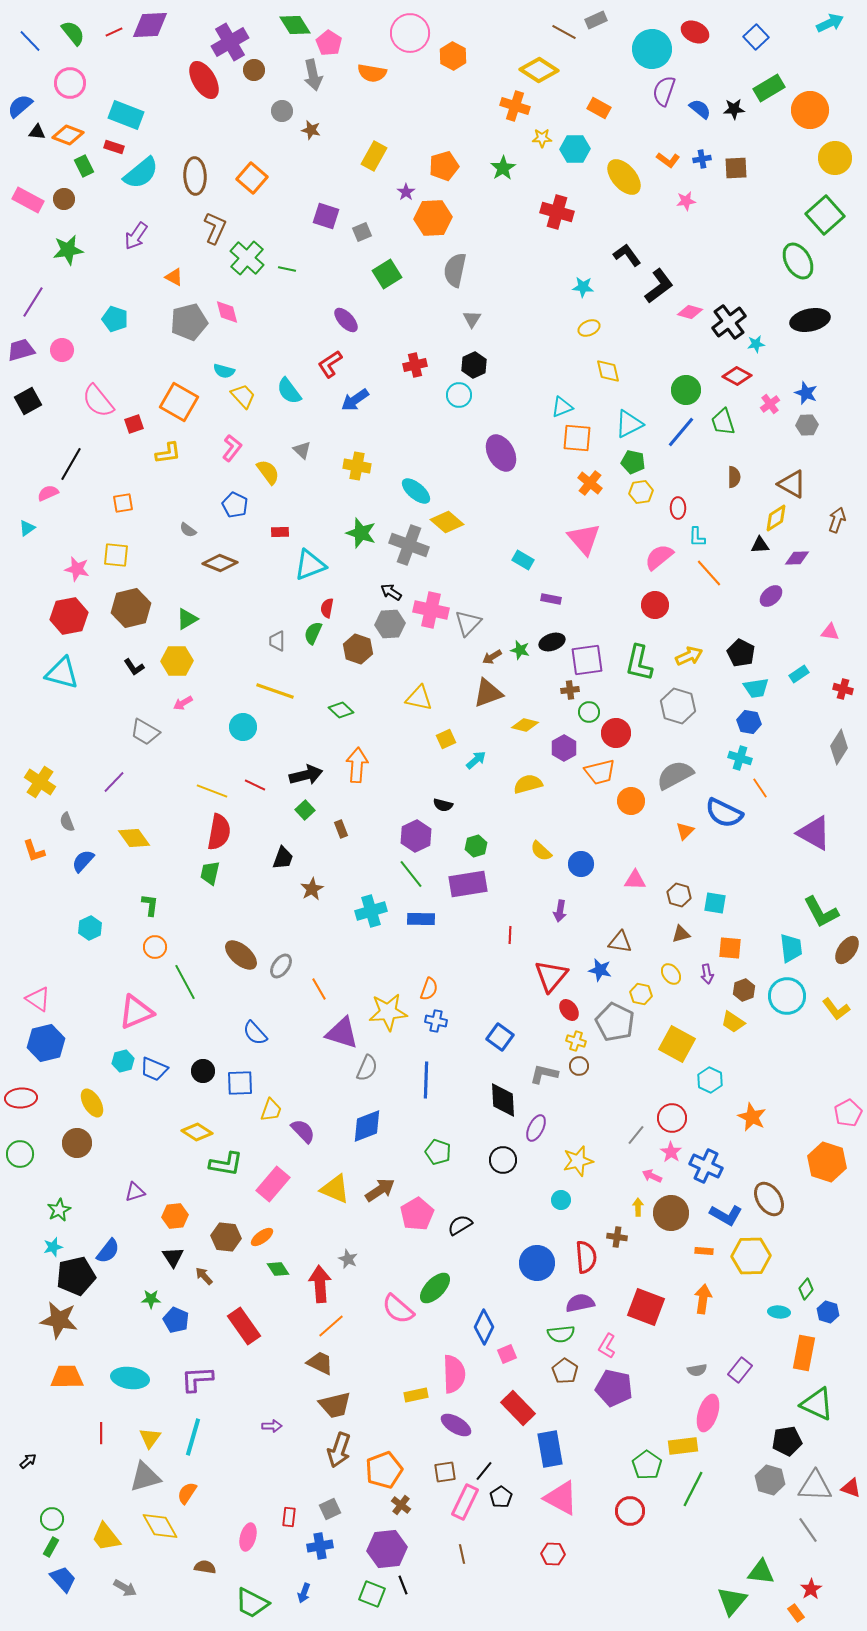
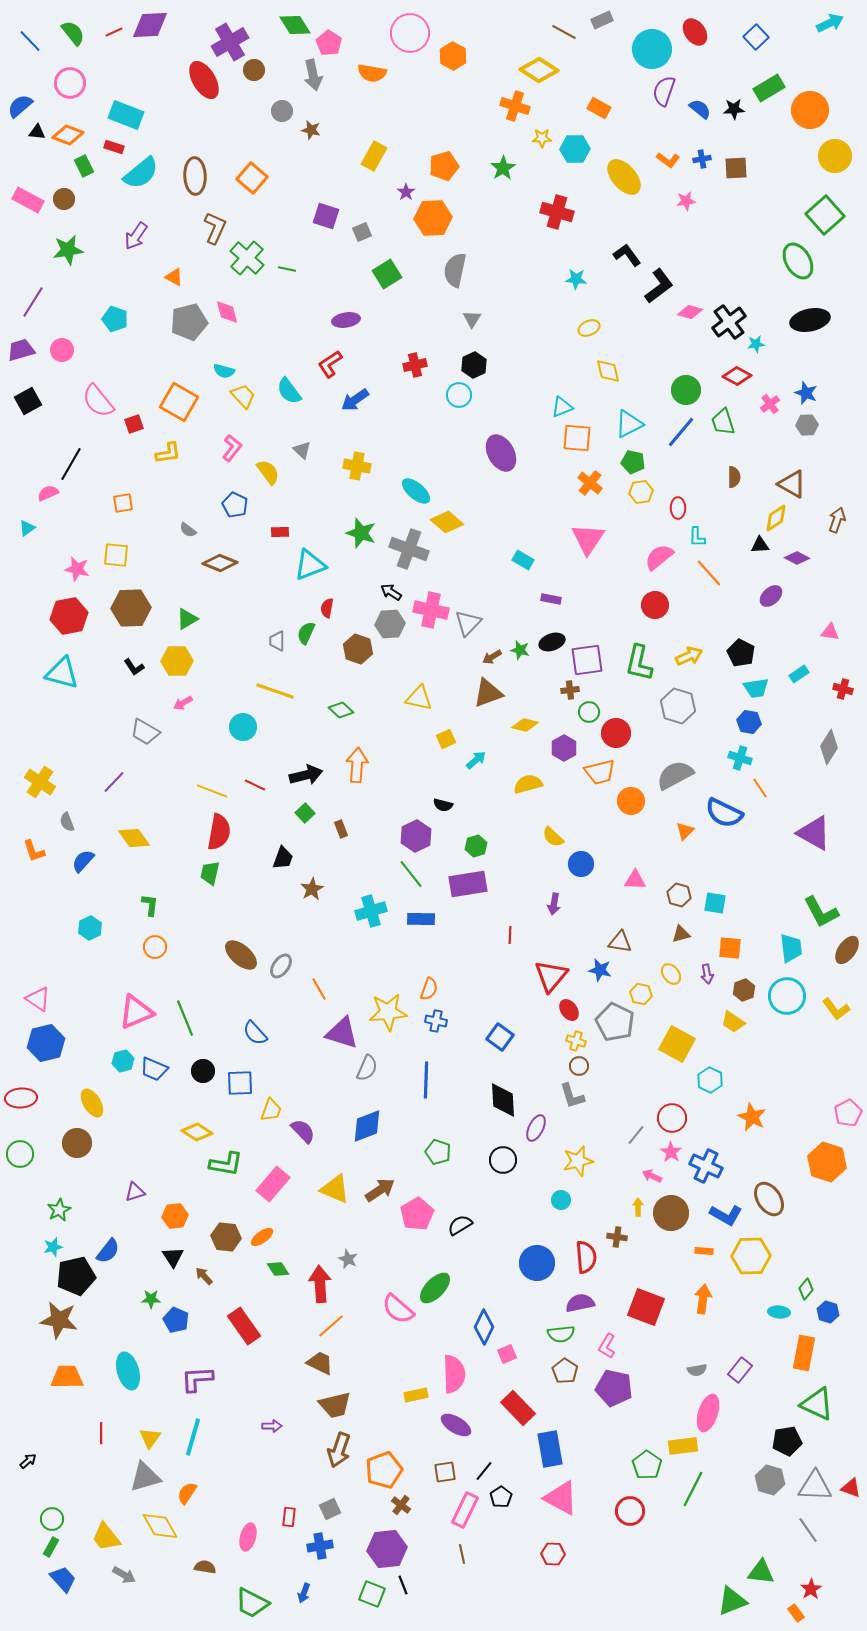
gray rectangle at (596, 20): moved 6 px right
red ellipse at (695, 32): rotated 28 degrees clockwise
yellow circle at (835, 158): moved 2 px up
cyan star at (583, 287): moved 7 px left, 8 px up
purple ellipse at (346, 320): rotated 56 degrees counterclockwise
pink triangle at (584, 539): moved 4 px right; rotated 15 degrees clockwise
gray cross at (409, 545): moved 4 px down
purple diamond at (797, 558): rotated 30 degrees clockwise
brown hexagon at (131, 608): rotated 12 degrees clockwise
green semicircle at (313, 633): moved 7 px left
gray diamond at (839, 747): moved 10 px left
green square at (305, 810): moved 3 px down
yellow semicircle at (541, 851): moved 12 px right, 14 px up
purple arrow at (560, 911): moved 6 px left, 7 px up
green line at (185, 982): moved 36 px down; rotated 6 degrees clockwise
gray L-shape at (544, 1074): moved 28 px right, 22 px down; rotated 120 degrees counterclockwise
cyan ellipse at (130, 1378): moved 2 px left, 7 px up; rotated 66 degrees clockwise
pink rectangle at (465, 1502): moved 8 px down
gray arrow at (125, 1588): moved 1 px left, 13 px up
green triangle at (732, 1601): rotated 28 degrees clockwise
